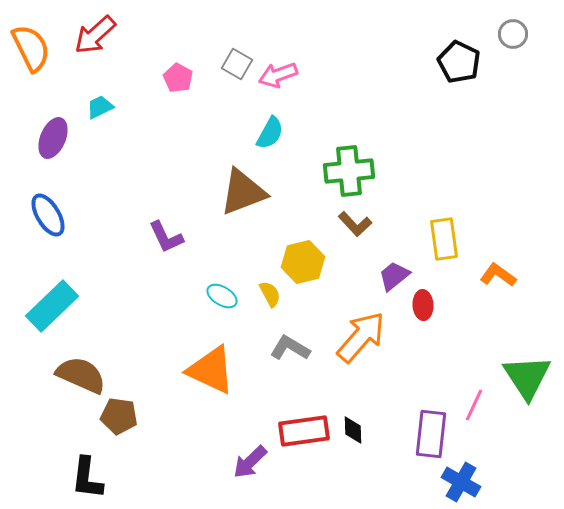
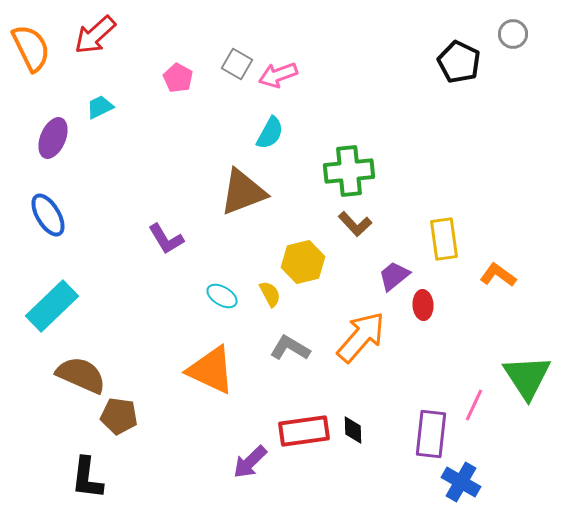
purple L-shape: moved 2 px down; rotated 6 degrees counterclockwise
